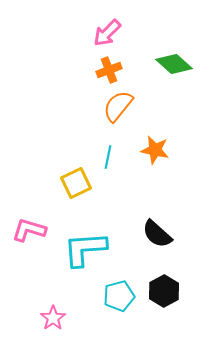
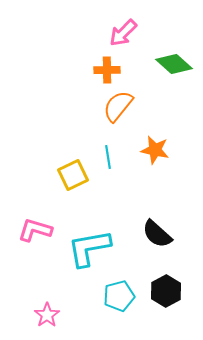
pink arrow: moved 16 px right
orange cross: moved 2 px left; rotated 20 degrees clockwise
cyan line: rotated 20 degrees counterclockwise
yellow square: moved 3 px left, 8 px up
pink L-shape: moved 6 px right
cyan L-shape: moved 4 px right, 1 px up; rotated 6 degrees counterclockwise
black hexagon: moved 2 px right
pink star: moved 6 px left, 3 px up
